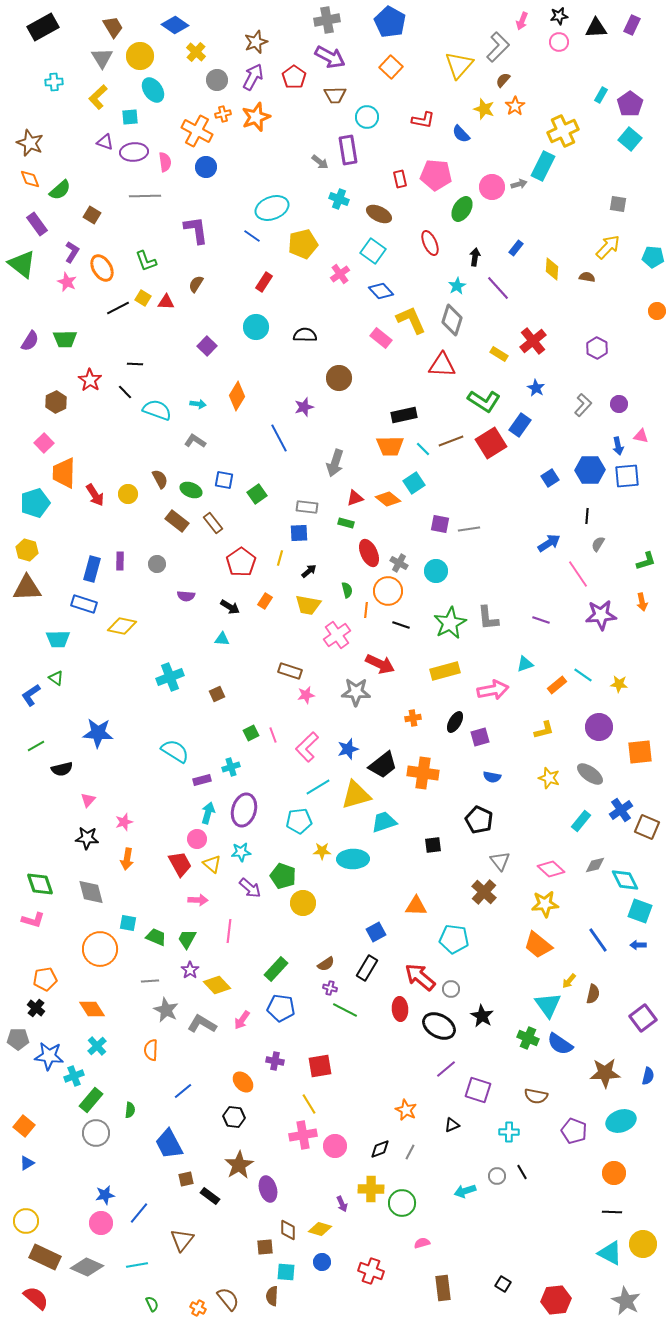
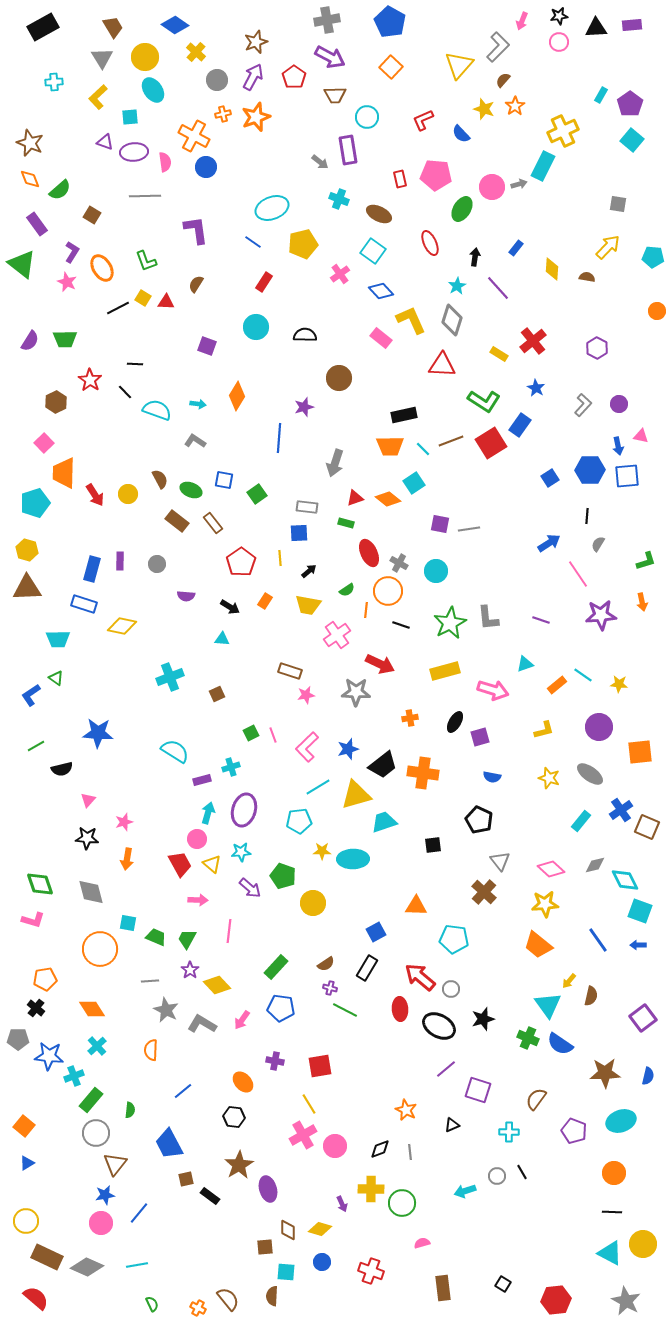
purple rectangle at (632, 25): rotated 60 degrees clockwise
yellow circle at (140, 56): moved 5 px right, 1 px down
red L-shape at (423, 120): rotated 145 degrees clockwise
orange cross at (197, 131): moved 3 px left, 5 px down
cyan square at (630, 139): moved 2 px right, 1 px down
blue line at (252, 236): moved 1 px right, 6 px down
purple square at (207, 346): rotated 24 degrees counterclockwise
blue line at (279, 438): rotated 32 degrees clockwise
yellow line at (280, 558): rotated 21 degrees counterclockwise
green semicircle at (347, 590): rotated 70 degrees clockwise
pink arrow at (493, 690): rotated 28 degrees clockwise
orange cross at (413, 718): moved 3 px left
yellow circle at (303, 903): moved 10 px right
green rectangle at (276, 969): moved 2 px up
brown semicircle at (593, 994): moved 2 px left, 2 px down
black star at (482, 1016): moved 1 px right, 3 px down; rotated 25 degrees clockwise
brown semicircle at (536, 1096): moved 3 px down; rotated 115 degrees clockwise
pink cross at (303, 1135): rotated 20 degrees counterclockwise
gray line at (410, 1152): rotated 35 degrees counterclockwise
brown triangle at (182, 1240): moved 67 px left, 76 px up
brown rectangle at (45, 1257): moved 2 px right
